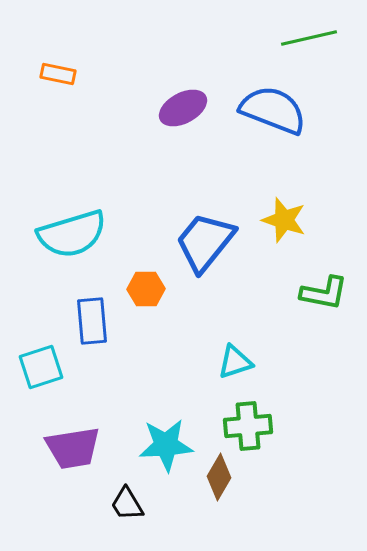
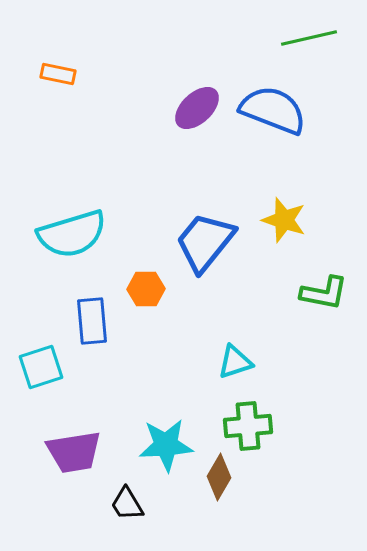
purple ellipse: moved 14 px right; rotated 15 degrees counterclockwise
purple trapezoid: moved 1 px right, 4 px down
